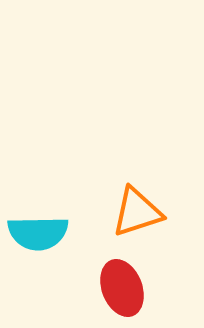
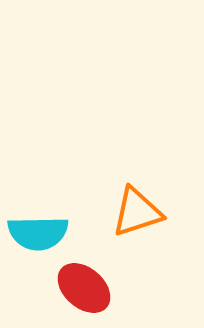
red ellipse: moved 38 px left; rotated 28 degrees counterclockwise
